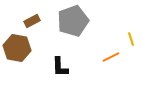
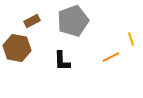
black L-shape: moved 2 px right, 6 px up
